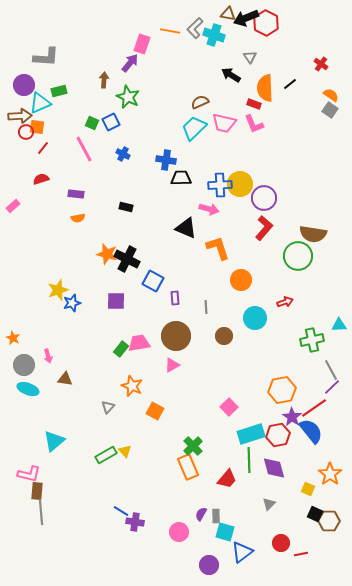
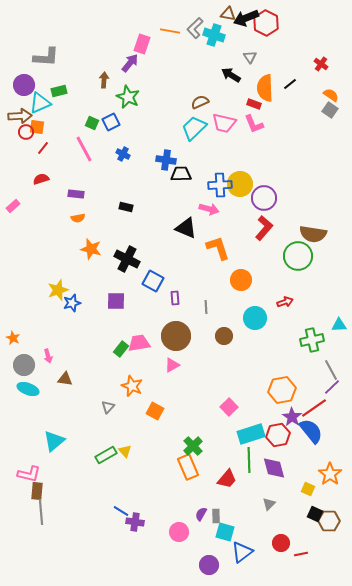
black trapezoid at (181, 178): moved 4 px up
orange star at (107, 254): moved 16 px left, 5 px up
